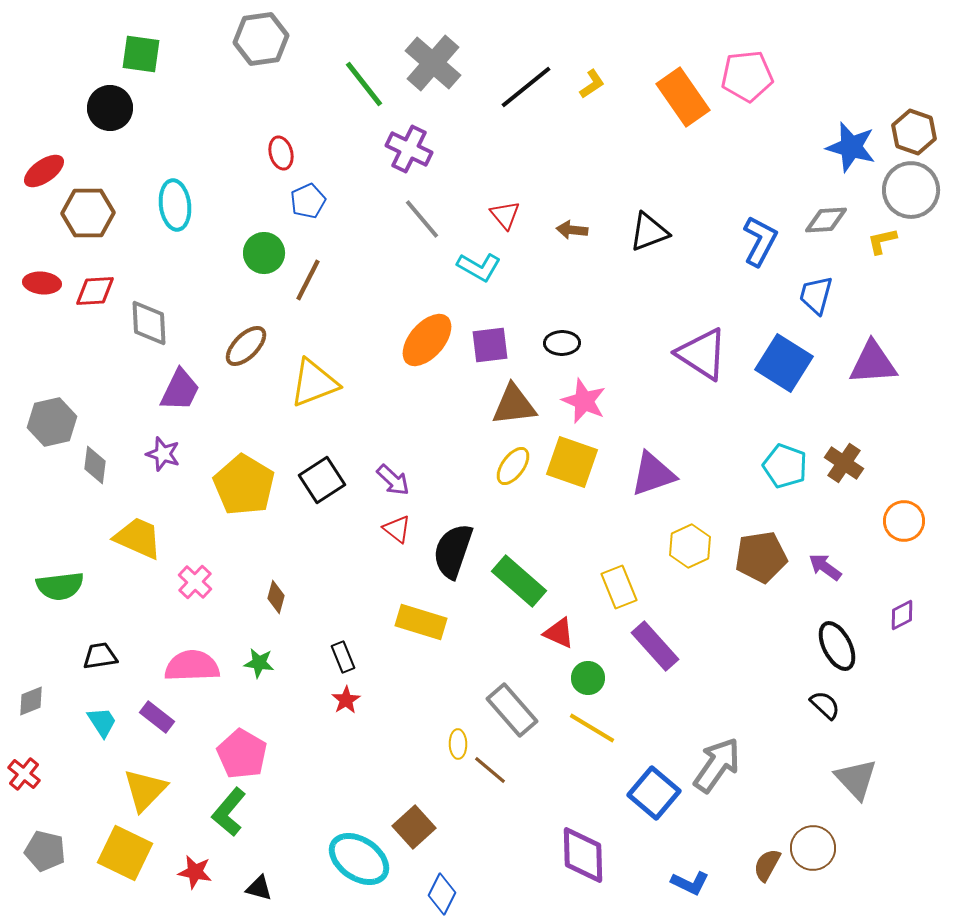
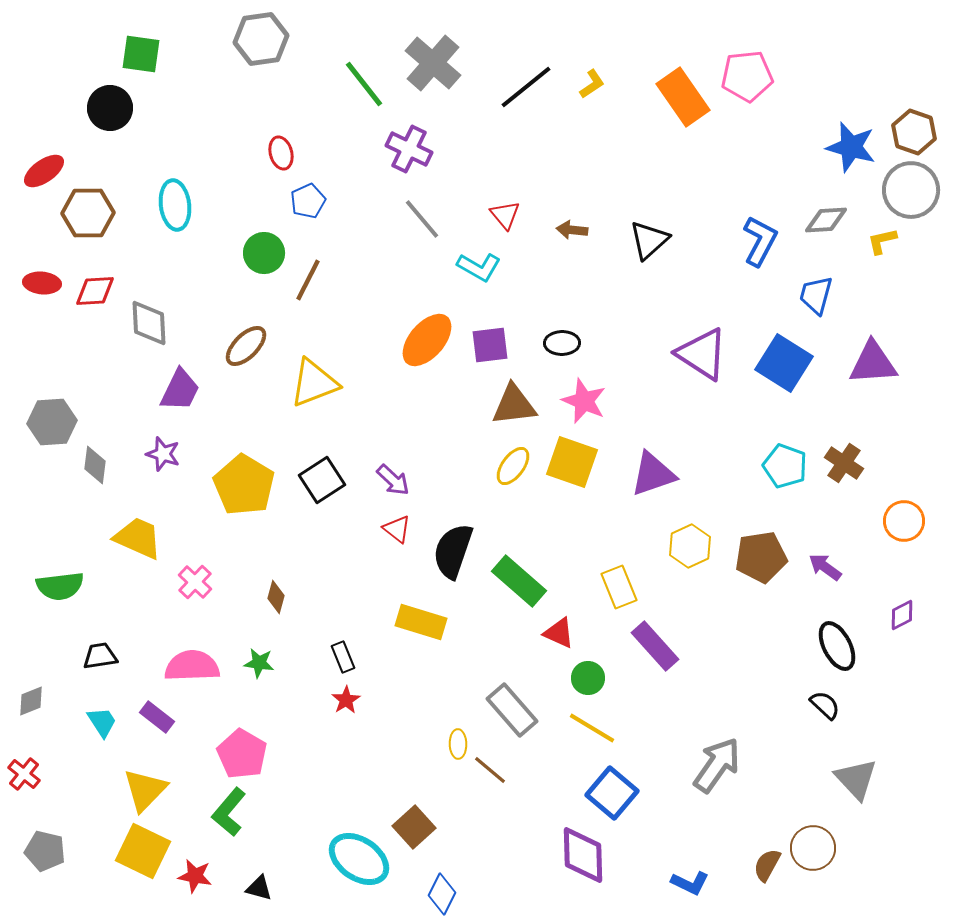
black triangle at (649, 232): moved 8 px down; rotated 21 degrees counterclockwise
gray hexagon at (52, 422): rotated 9 degrees clockwise
blue square at (654, 793): moved 42 px left
yellow square at (125, 853): moved 18 px right, 2 px up
red star at (195, 872): moved 4 px down
